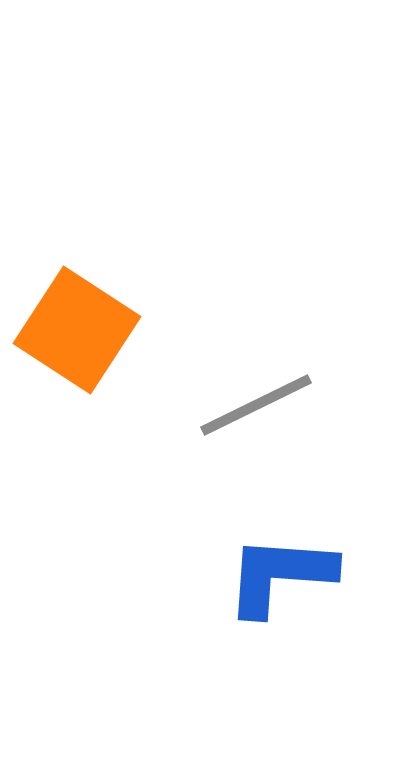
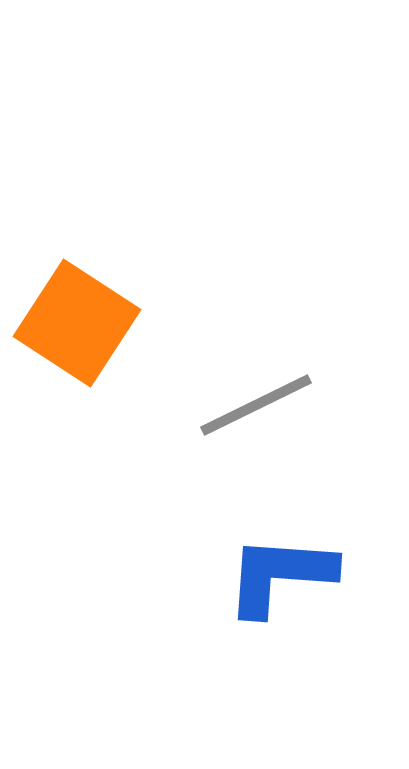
orange square: moved 7 px up
